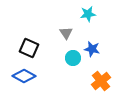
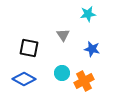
gray triangle: moved 3 px left, 2 px down
black square: rotated 12 degrees counterclockwise
cyan circle: moved 11 px left, 15 px down
blue diamond: moved 3 px down
orange cross: moved 17 px left; rotated 12 degrees clockwise
